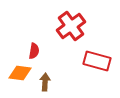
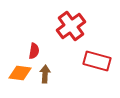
brown arrow: moved 8 px up
